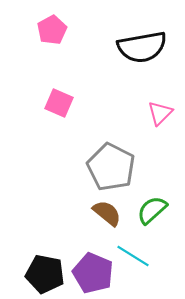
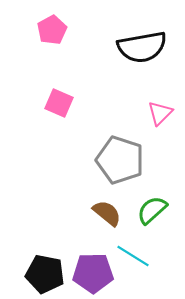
gray pentagon: moved 9 px right, 7 px up; rotated 9 degrees counterclockwise
purple pentagon: rotated 24 degrees counterclockwise
